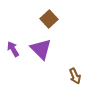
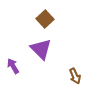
brown square: moved 4 px left
purple arrow: moved 17 px down
